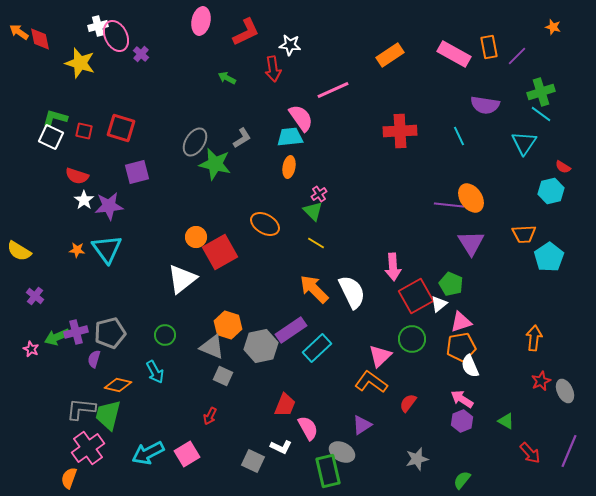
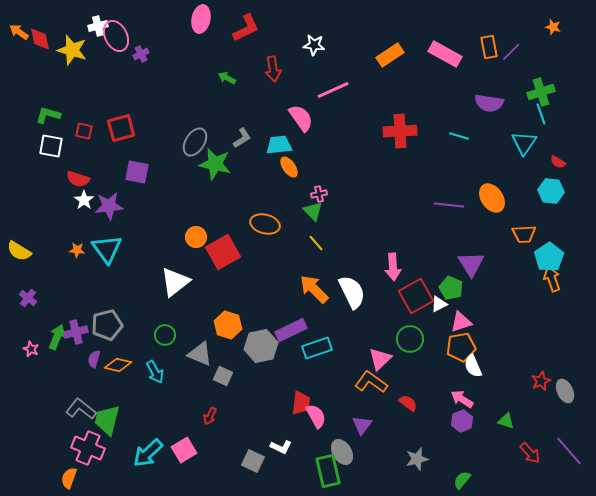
pink ellipse at (201, 21): moved 2 px up
red L-shape at (246, 32): moved 4 px up
white star at (290, 45): moved 24 px right
purple cross at (141, 54): rotated 21 degrees clockwise
pink rectangle at (454, 54): moved 9 px left
purple line at (517, 56): moved 6 px left, 4 px up
yellow star at (80, 63): moved 8 px left, 13 px up
purple semicircle at (485, 105): moved 4 px right, 2 px up
cyan line at (541, 114): rotated 35 degrees clockwise
green L-shape at (55, 118): moved 7 px left, 3 px up
red square at (121, 128): rotated 32 degrees counterclockwise
cyan line at (459, 136): rotated 48 degrees counterclockwise
white square at (51, 137): moved 9 px down; rotated 15 degrees counterclockwise
cyan trapezoid at (290, 137): moved 11 px left, 8 px down
orange ellipse at (289, 167): rotated 45 degrees counterclockwise
red semicircle at (563, 167): moved 5 px left, 5 px up
purple square at (137, 172): rotated 25 degrees clockwise
red semicircle at (77, 176): moved 1 px right, 3 px down
cyan hexagon at (551, 191): rotated 20 degrees clockwise
pink cross at (319, 194): rotated 21 degrees clockwise
orange ellipse at (471, 198): moved 21 px right
orange ellipse at (265, 224): rotated 16 degrees counterclockwise
yellow line at (316, 243): rotated 18 degrees clockwise
purple triangle at (471, 243): moved 21 px down
red square at (220, 252): moved 3 px right
white triangle at (182, 279): moved 7 px left, 3 px down
green pentagon at (451, 284): moved 4 px down
purple cross at (35, 296): moved 7 px left, 2 px down
white triangle at (439, 304): rotated 12 degrees clockwise
purple rectangle at (291, 330): rotated 8 degrees clockwise
gray pentagon at (110, 333): moved 3 px left, 8 px up
green arrow at (57, 337): rotated 135 degrees clockwise
orange arrow at (534, 338): moved 18 px right, 59 px up; rotated 25 degrees counterclockwise
green circle at (412, 339): moved 2 px left
gray triangle at (212, 347): moved 12 px left, 7 px down
cyan rectangle at (317, 348): rotated 24 degrees clockwise
pink triangle at (380, 356): moved 3 px down
white semicircle at (470, 366): moved 3 px right
orange diamond at (118, 385): moved 20 px up
red semicircle at (408, 403): rotated 90 degrees clockwise
red trapezoid at (285, 405): moved 16 px right, 2 px up; rotated 15 degrees counterclockwise
gray L-shape at (81, 409): rotated 32 degrees clockwise
green trapezoid at (108, 415): moved 1 px left, 5 px down
green triangle at (506, 421): rotated 12 degrees counterclockwise
purple triangle at (362, 425): rotated 20 degrees counterclockwise
pink semicircle at (308, 428): moved 8 px right, 12 px up
pink cross at (88, 448): rotated 32 degrees counterclockwise
purple line at (569, 451): rotated 64 degrees counterclockwise
gray ellipse at (342, 452): rotated 30 degrees clockwise
cyan arrow at (148, 453): rotated 16 degrees counterclockwise
pink square at (187, 454): moved 3 px left, 4 px up
